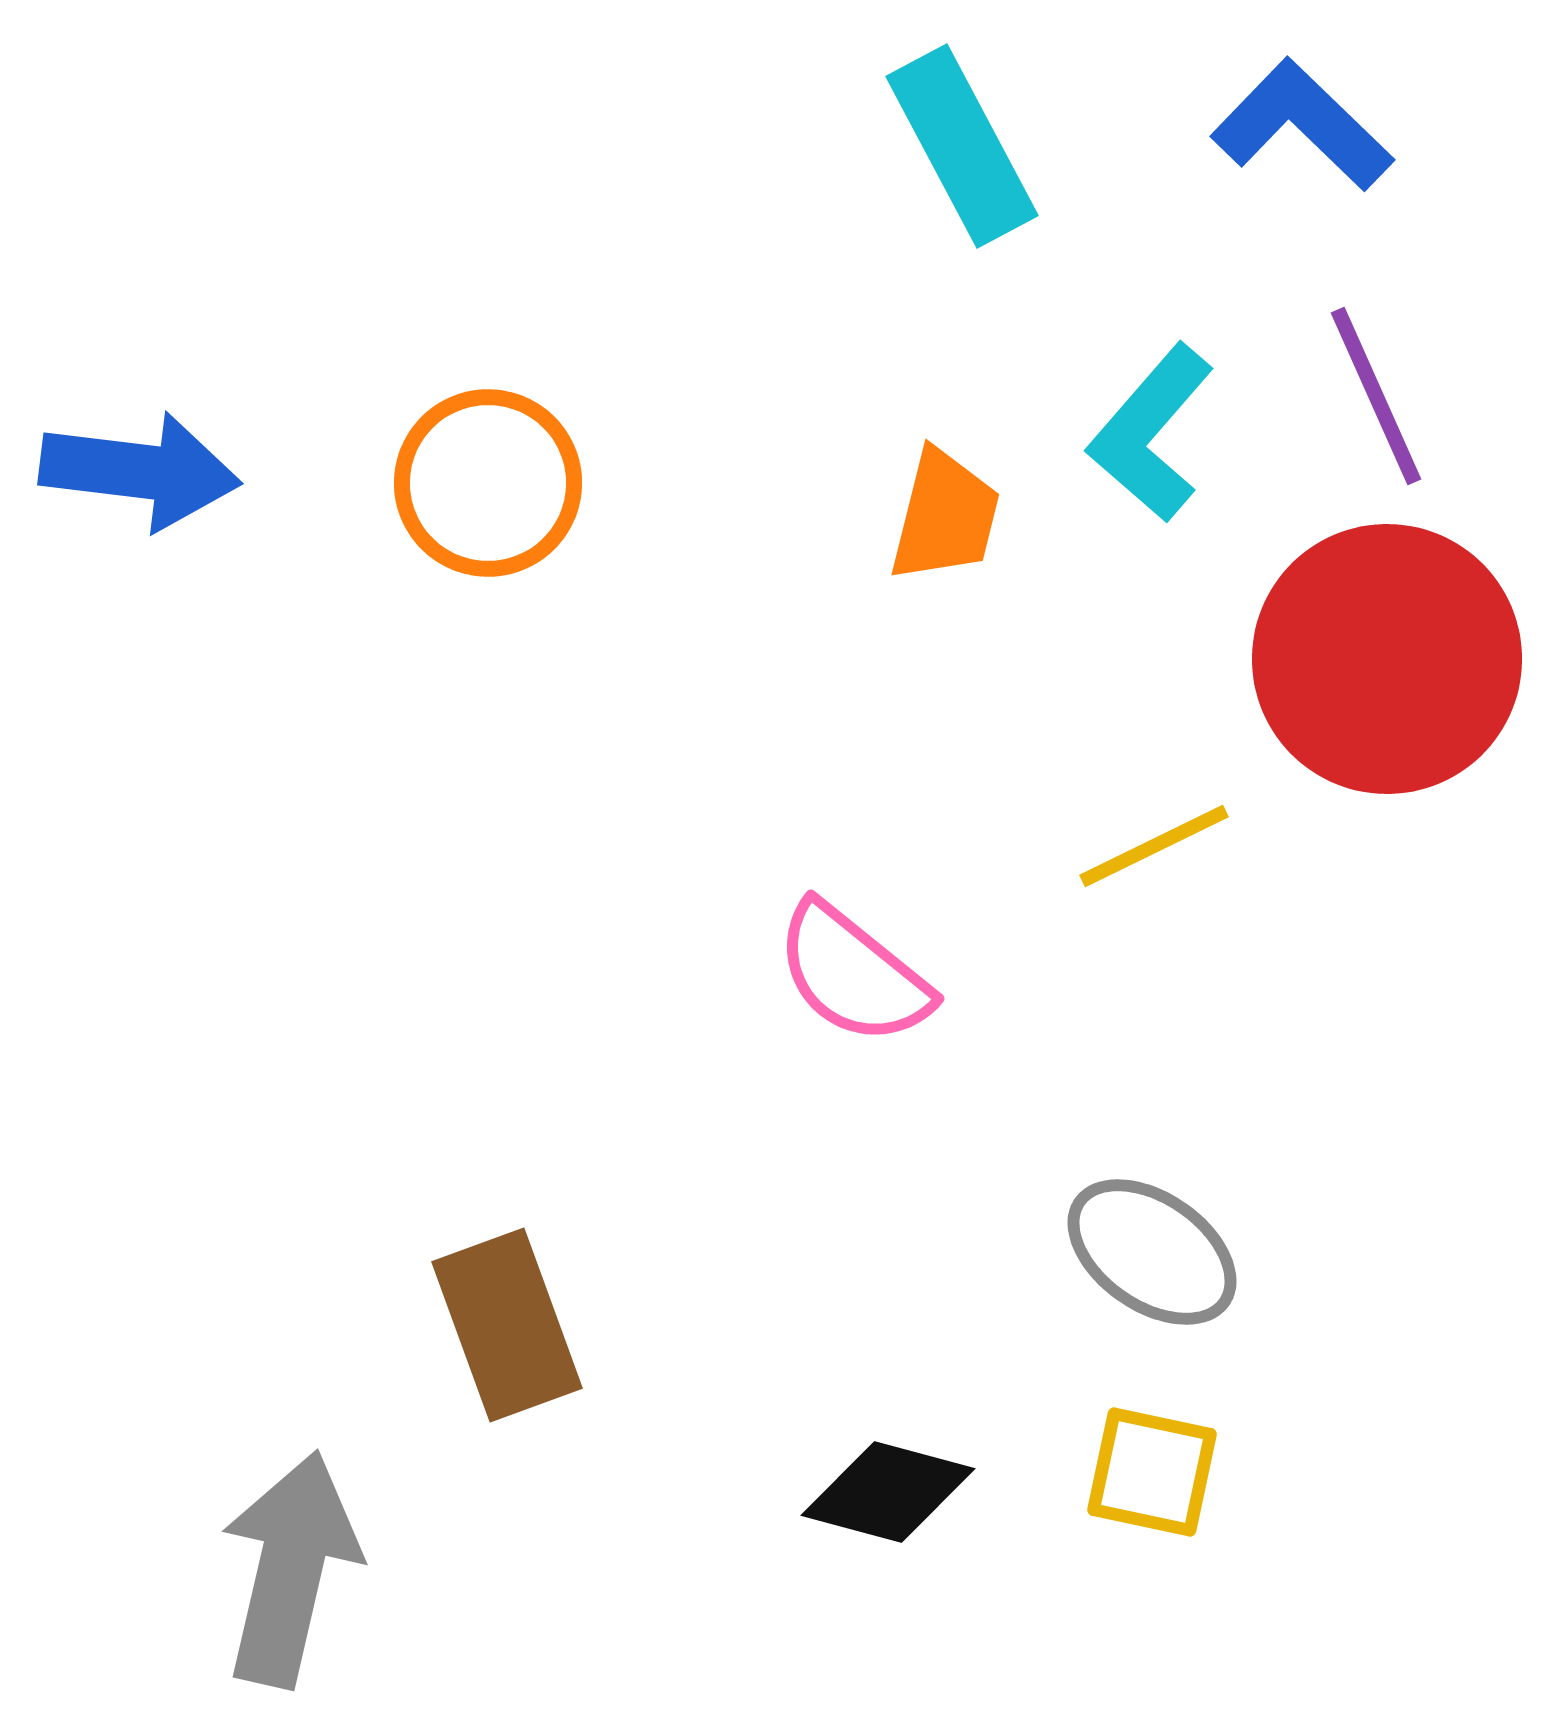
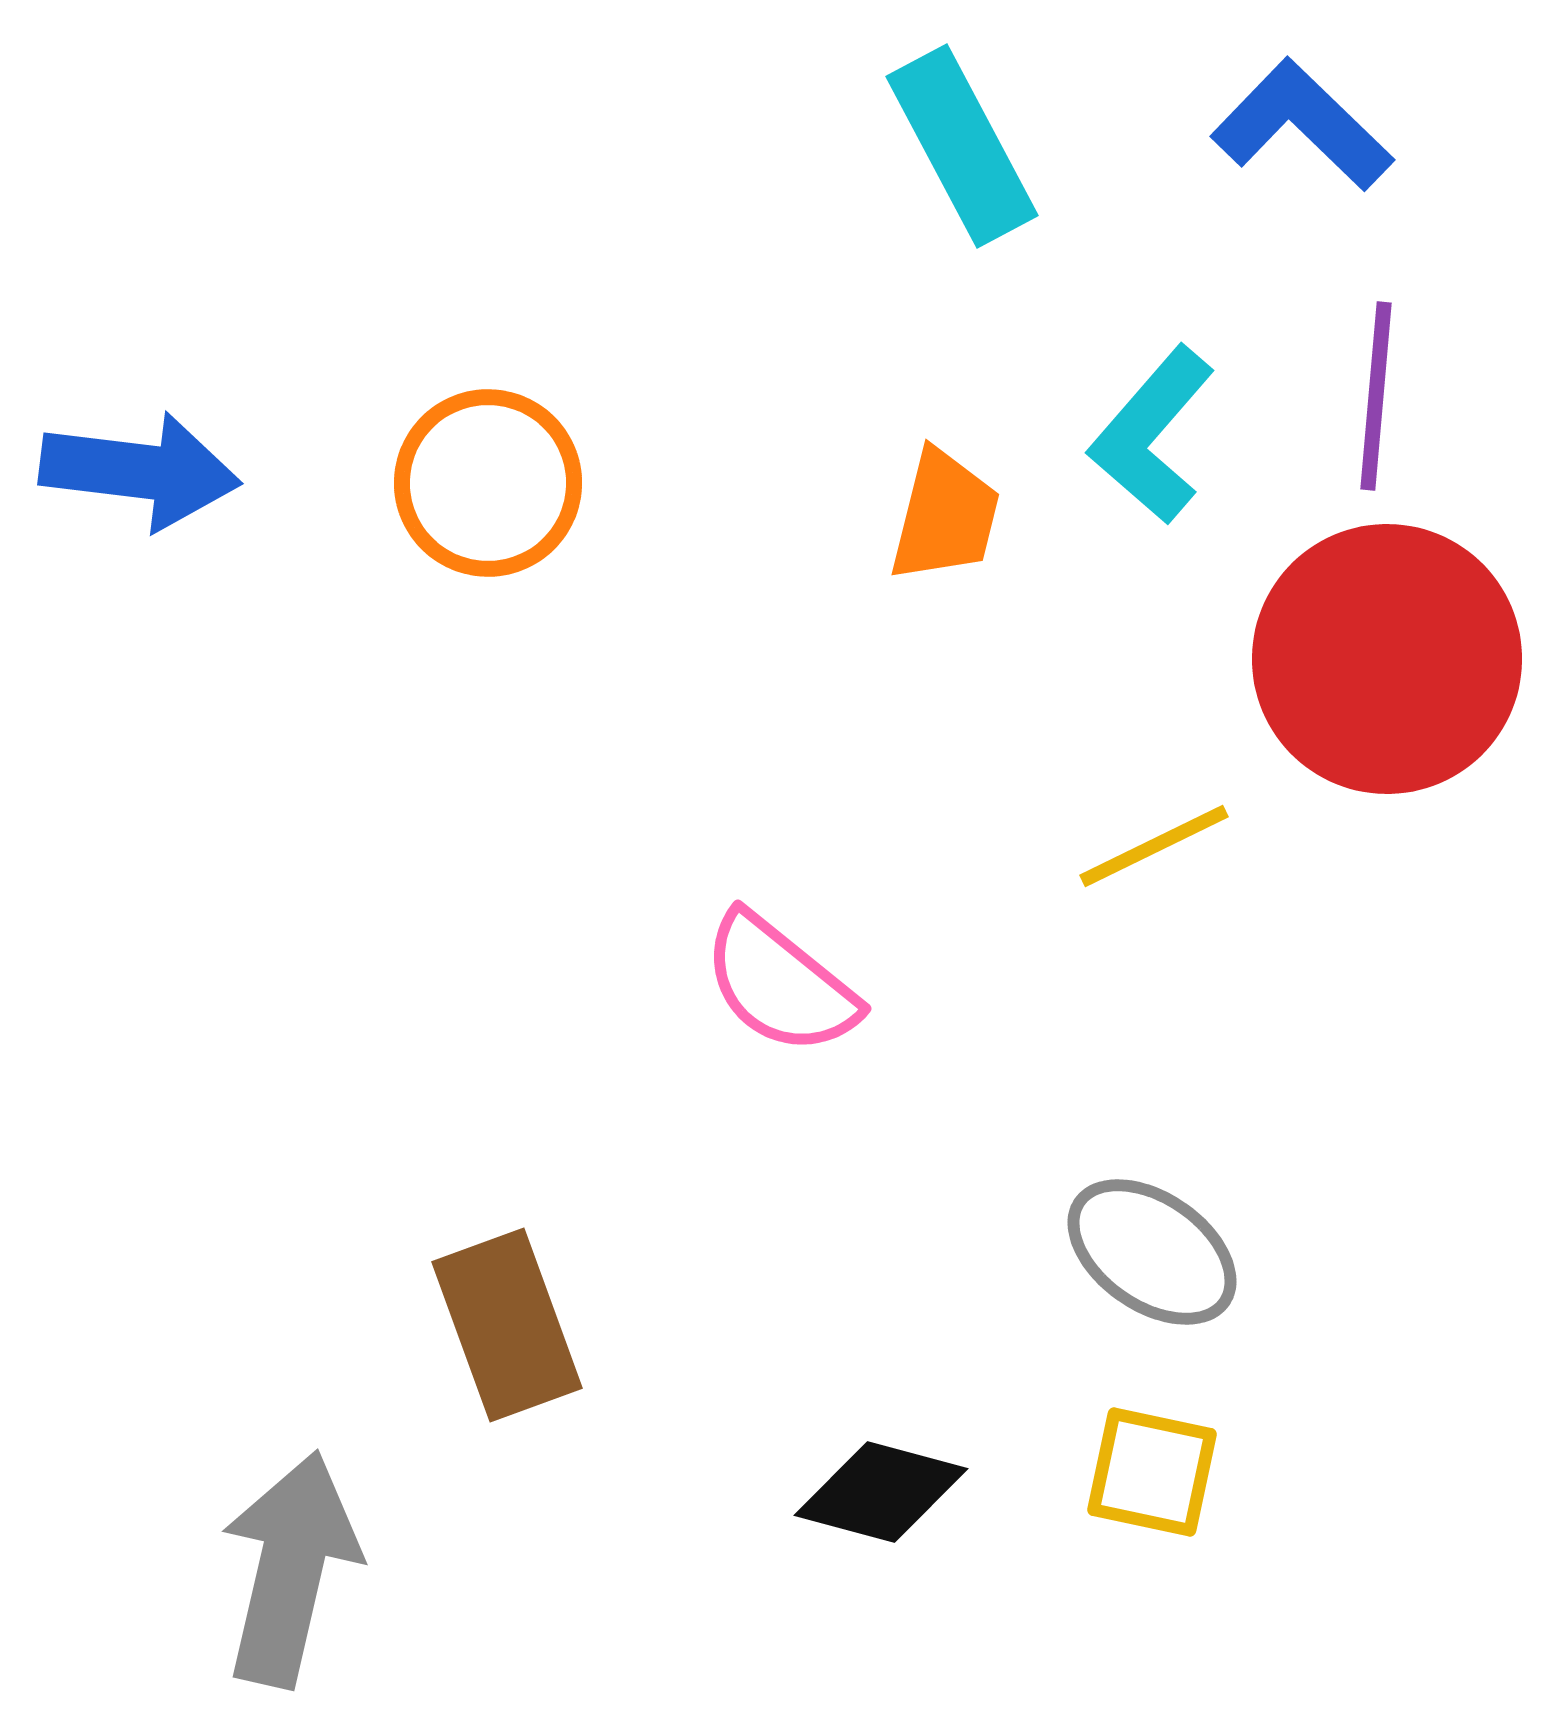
purple line: rotated 29 degrees clockwise
cyan L-shape: moved 1 px right, 2 px down
pink semicircle: moved 73 px left, 10 px down
black diamond: moved 7 px left
